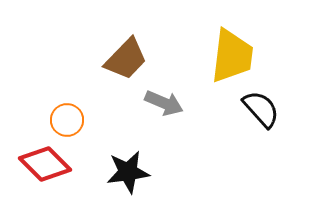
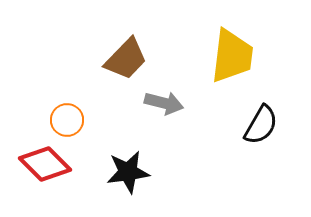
gray arrow: rotated 9 degrees counterclockwise
black semicircle: moved 16 px down; rotated 72 degrees clockwise
